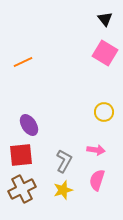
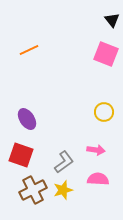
black triangle: moved 7 px right, 1 px down
pink square: moved 1 px right, 1 px down; rotated 10 degrees counterclockwise
orange line: moved 6 px right, 12 px up
purple ellipse: moved 2 px left, 6 px up
red square: rotated 25 degrees clockwise
gray L-shape: moved 1 px down; rotated 25 degrees clockwise
pink semicircle: moved 1 px right, 1 px up; rotated 75 degrees clockwise
brown cross: moved 11 px right, 1 px down
